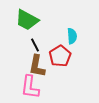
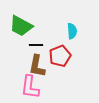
green trapezoid: moved 6 px left, 6 px down
cyan semicircle: moved 5 px up
black line: moved 1 px right; rotated 64 degrees counterclockwise
red pentagon: rotated 10 degrees clockwise
